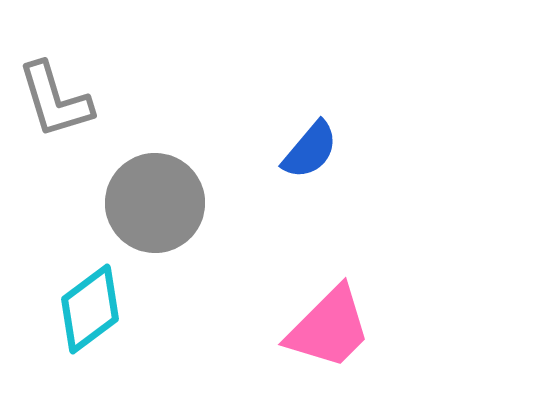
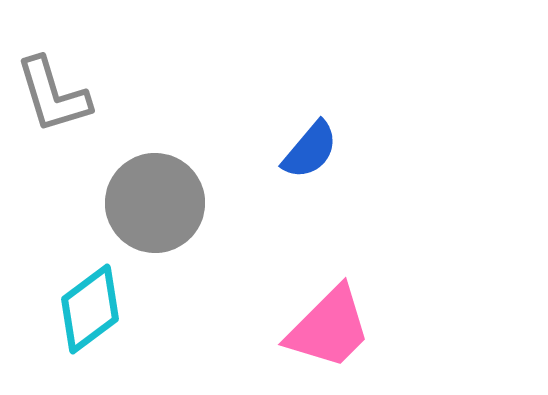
gray L-shape: moved 2 px left, 5 px up
